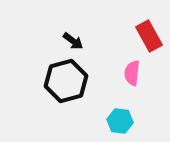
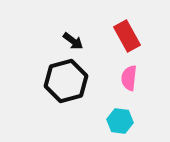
red rectangle: moved 22 px left
pink semicircle: moved 3 px left, 5 px down
